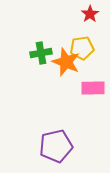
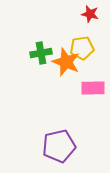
red star: rotated 24 degrees counterclockwise
purple pentagon: moved 3 px right
